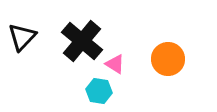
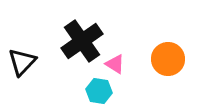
black triangle: moved 25 px down
black cross: rotated 15 degrees clockwise
